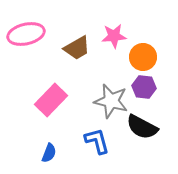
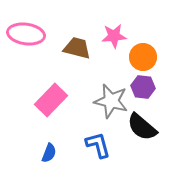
pink ellipse: rotated 21 degrees clockwise
brown trapezoid: rotated 136 degrees counterclockwise
purple hexagon: moved 1 px left
black semicircle: rotated 12 degrees clockwise
blue L-shape: moved 1 px right, 4 px down
